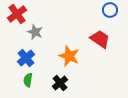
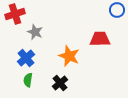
blue circle: moved 7 px right
red cross: moved 2 px left; rotated 18 degrees clockwise
red trapezoid: rotated 35 degrees counterclockwise
